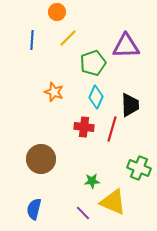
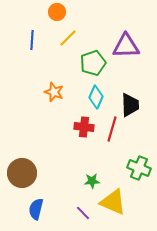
brown circle: moved 19 px left, 14 px down
blue semicircle: moved 2 px right
